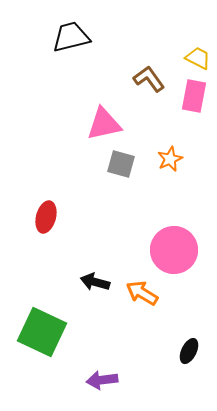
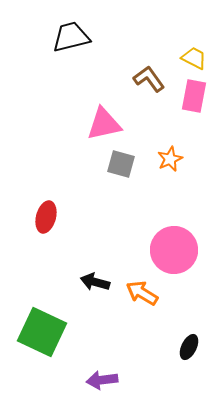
yellow trapezoid: moved 4 px left
black ellipse: moved 4 px up
